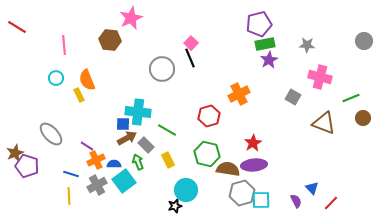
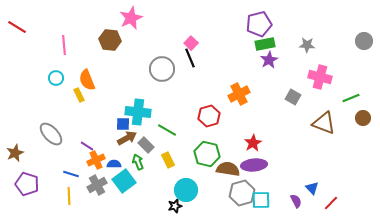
purple pentagon at (27, 166): moved 18 px down
